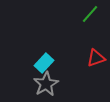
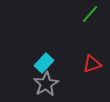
red triangle: moved 4 px left, 6 px down
